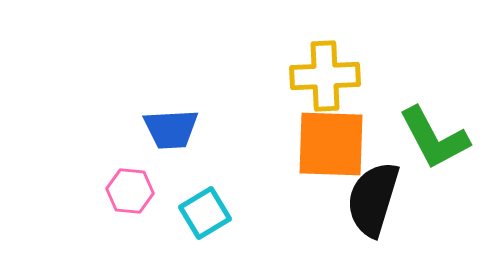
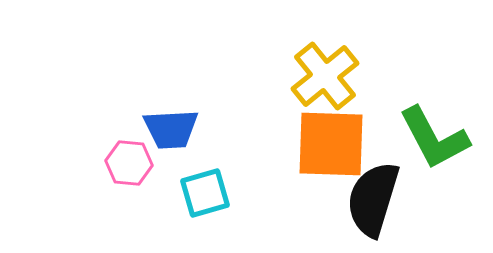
yellow cross: rotated 36 degrees counterclockwise
pink hexagon: moved 1 px left, 28 px up
cyan square: moved 20 px up; rotated 15 degrees clockwise
